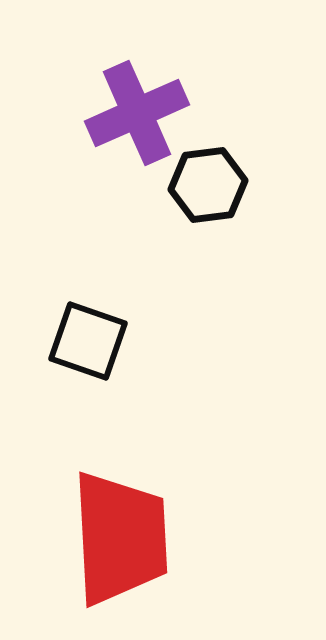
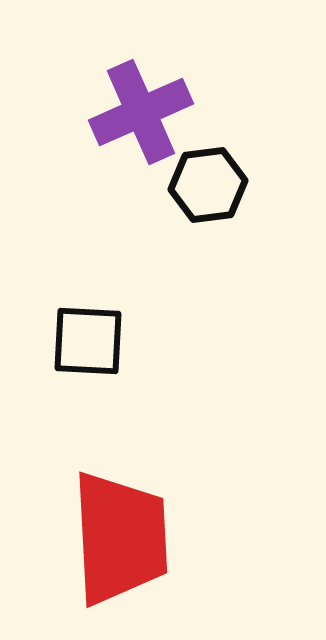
purple cross: moved 4 px right, 1 px up
black square: rotated 16 degrees counterclockwise
